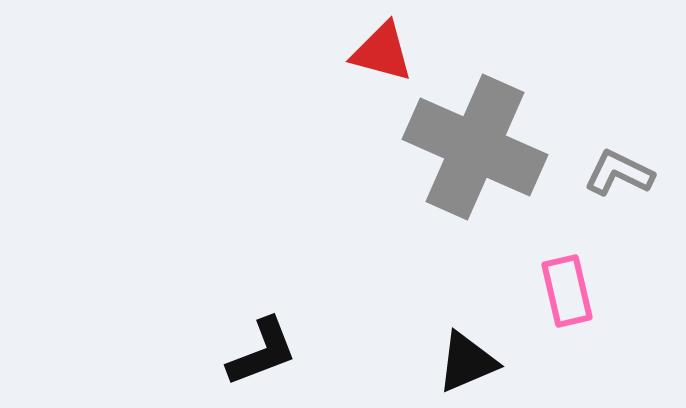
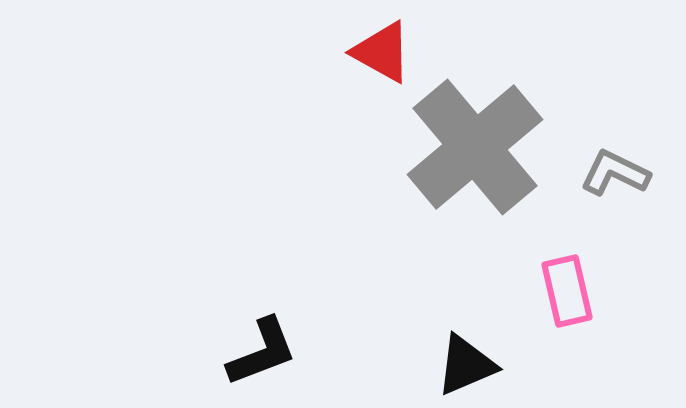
red triangle: rotated 14 degrees clockwise
gray cross: rotated 26 degrees clockwise
gray L-shape: moved 4 px left
black triangle: moved 1 px left, 3 px down
